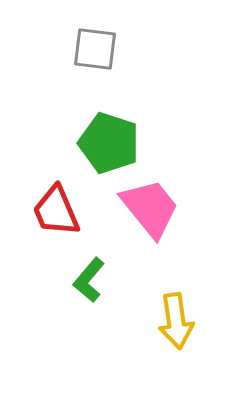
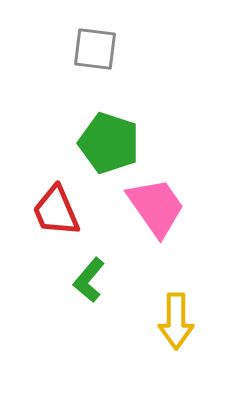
pink trapezoid: moved 6 px right, 1 px up; rotated 4 degrees clockwise
yellow arrow: rotated 8 degrees clockwise
